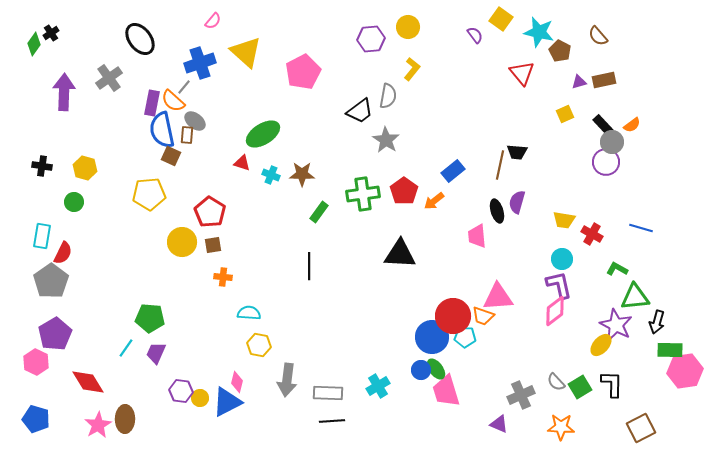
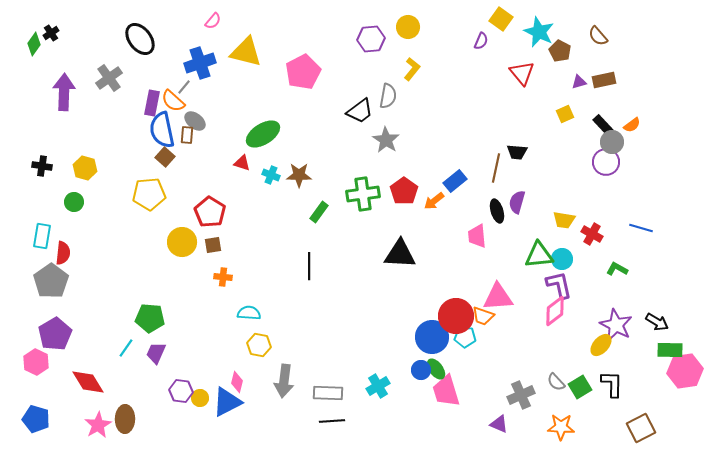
cyan star at (539, 32): rotated 12 degrees clockwise
purple semicircle at (475, 35): moved 6 px right, 6 px down; rotated 60 degrees clockwise
yellow triangle at (246, 52): rotated 28 degrees counterclockwise
brown square at (171, 156): moved 6 px left, 1 px down; rotated 18 degrees clockwise
brown line at (500, 165): moved 4 px left, 3 px down
blue rectangle at (453, 171): moved 2 px right, 10 px down
brown star at (302, 174): moved 3 px left, 1 px down
red semicircle at (63, 253): rotated 20 degrees counterclockwise
green triangle at (635, 297): moved 96 px left, 42 px up
red circle at (453, 316): moved 3 px right
black arrow at (657, 322): rotated 75 degrees counterclockwise
gray arrow at (287, 380): moved 3 px left, 1 px down
